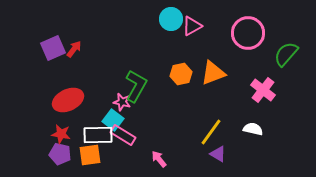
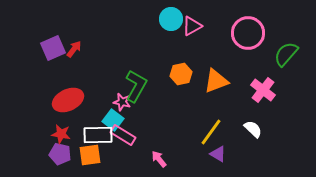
orange triangle: moved 3 px right, 8 px down
white semicircle: rotated 30 degrees clockwise
